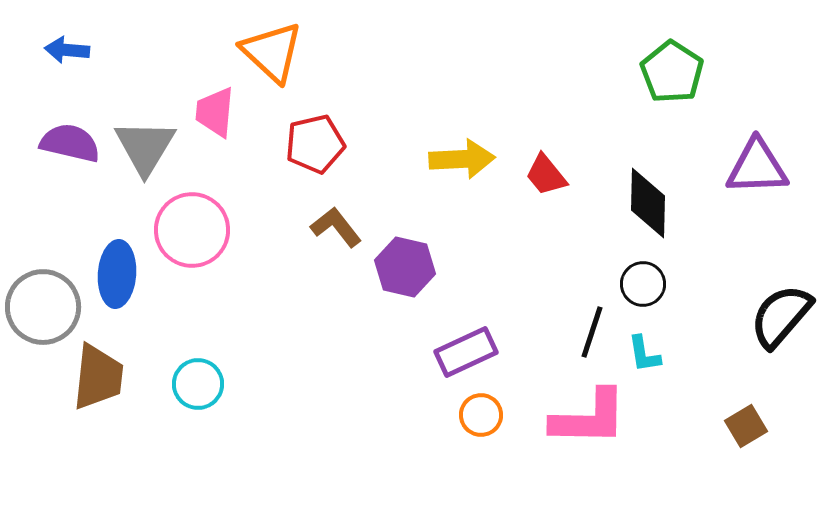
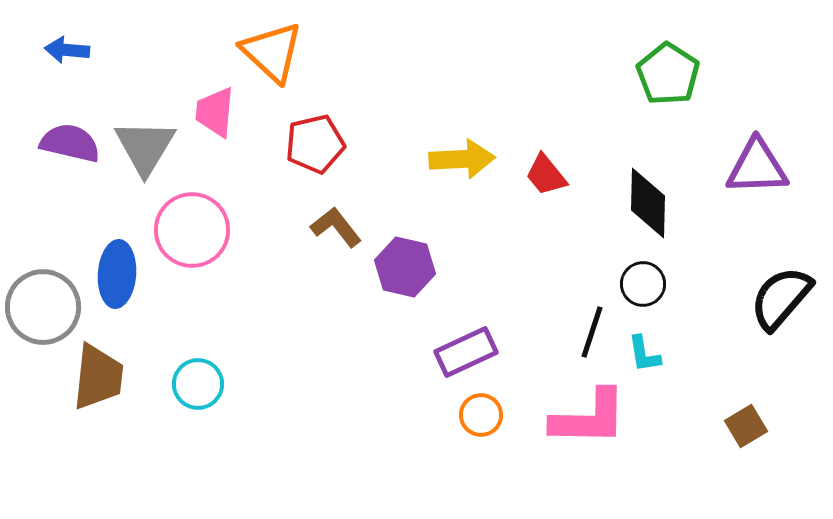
green pentagon: moved 4 px left, 2 px down
black semicircle: moved 18 px up
